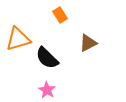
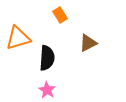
orange triangle: moved 1 px up
black semicircle: rotated 130 degrees counterclockwise
